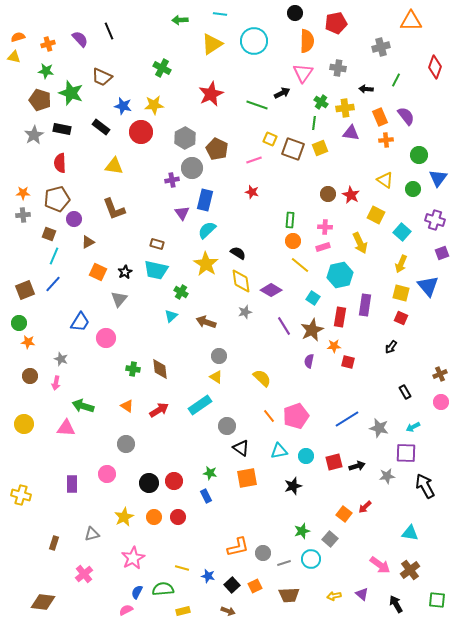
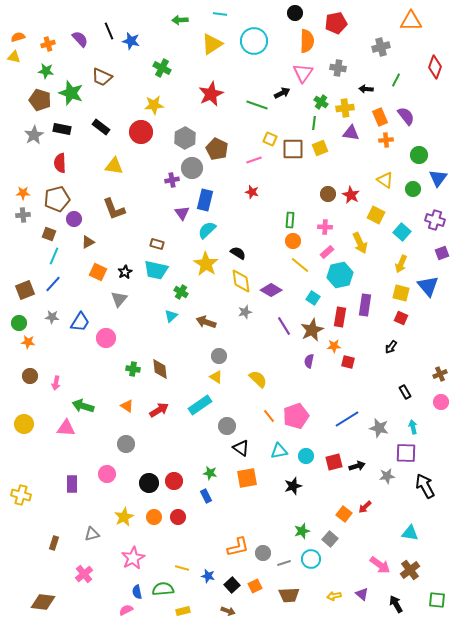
blue star at (123, 106): moved 8 px right, 65 px up
brown square at (293, 149): rotated 20 degrees counterclockwise
pink rectangle at (323, 247): moved 4 px right, 5 px down; rotated 24 degrees counterclockwise
gray star at (61, 359): moved 9 px left, 42 px up; rotated 16 degrees counterclockwise
yellow semicircle at (262, 378): moved 4 px left, 1 px down
cyan arrow at (413, 427): rotated 104 degrees clockwise
blue semicircle at (137, 592): rotated 40 degrees counterclockwise
